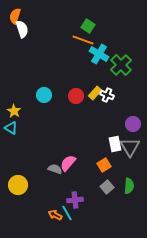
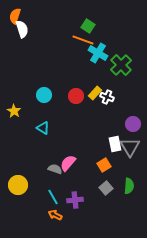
cyan cross: moved 1 px left, 1 px up
white cross: moved 2 px down
cyan triangle: moved 32 px right
gray square: moved 1 px left, 1 px down
cyan line: moved 14 px left, 16 px up
